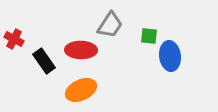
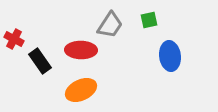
green square: moved 16 px up; rotated 18 degrees counterclockwise
black rectangle: moved 4 px left
